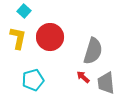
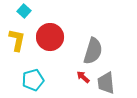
yellow L-shape: moved 1 px left, 2 px down
